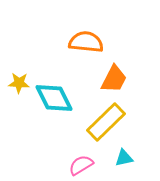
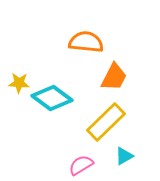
orange trapezoid: moved 2 px up
cyan diamond: moved 2 px left; rotated 27 degrees counterclockwise
cyan triangle: moved 2 px up; rotated 18 degrees counterclockwise
